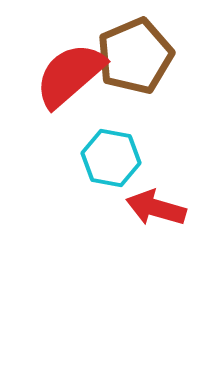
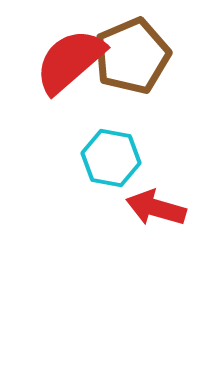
brown pentagon: moved 3 px left
red semicircle: moved 14 px up
